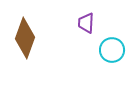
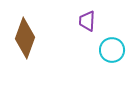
purple trapezoid: moved 1 px right, 2 px up
